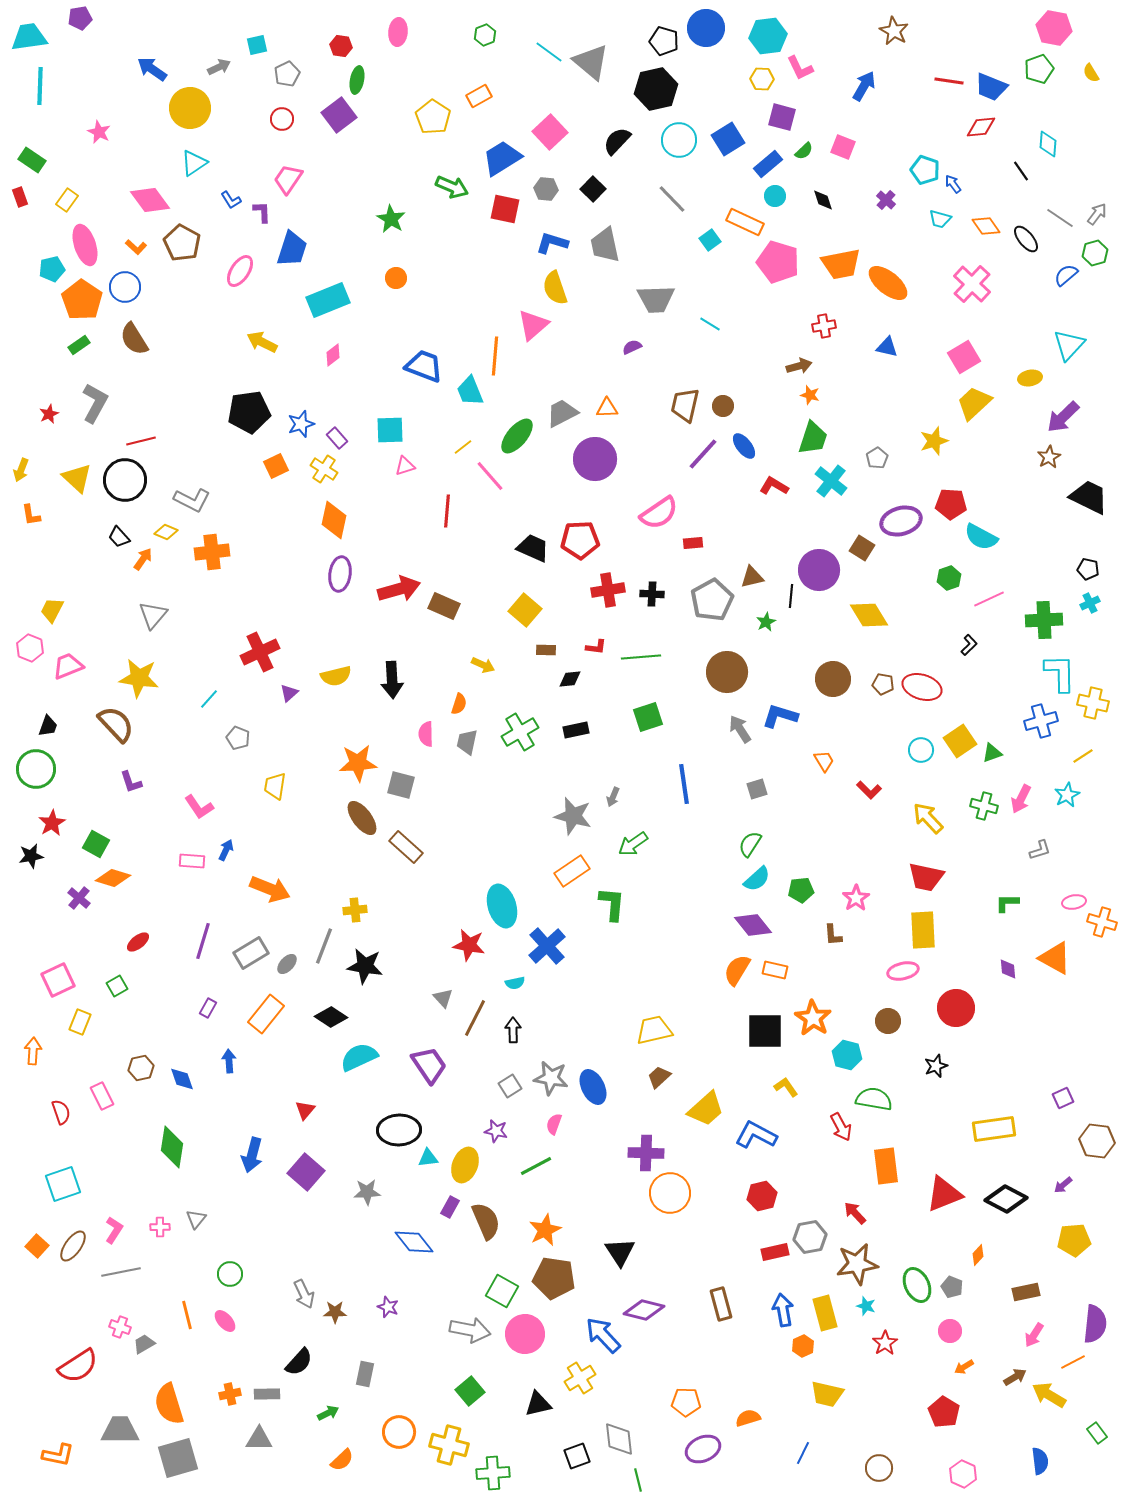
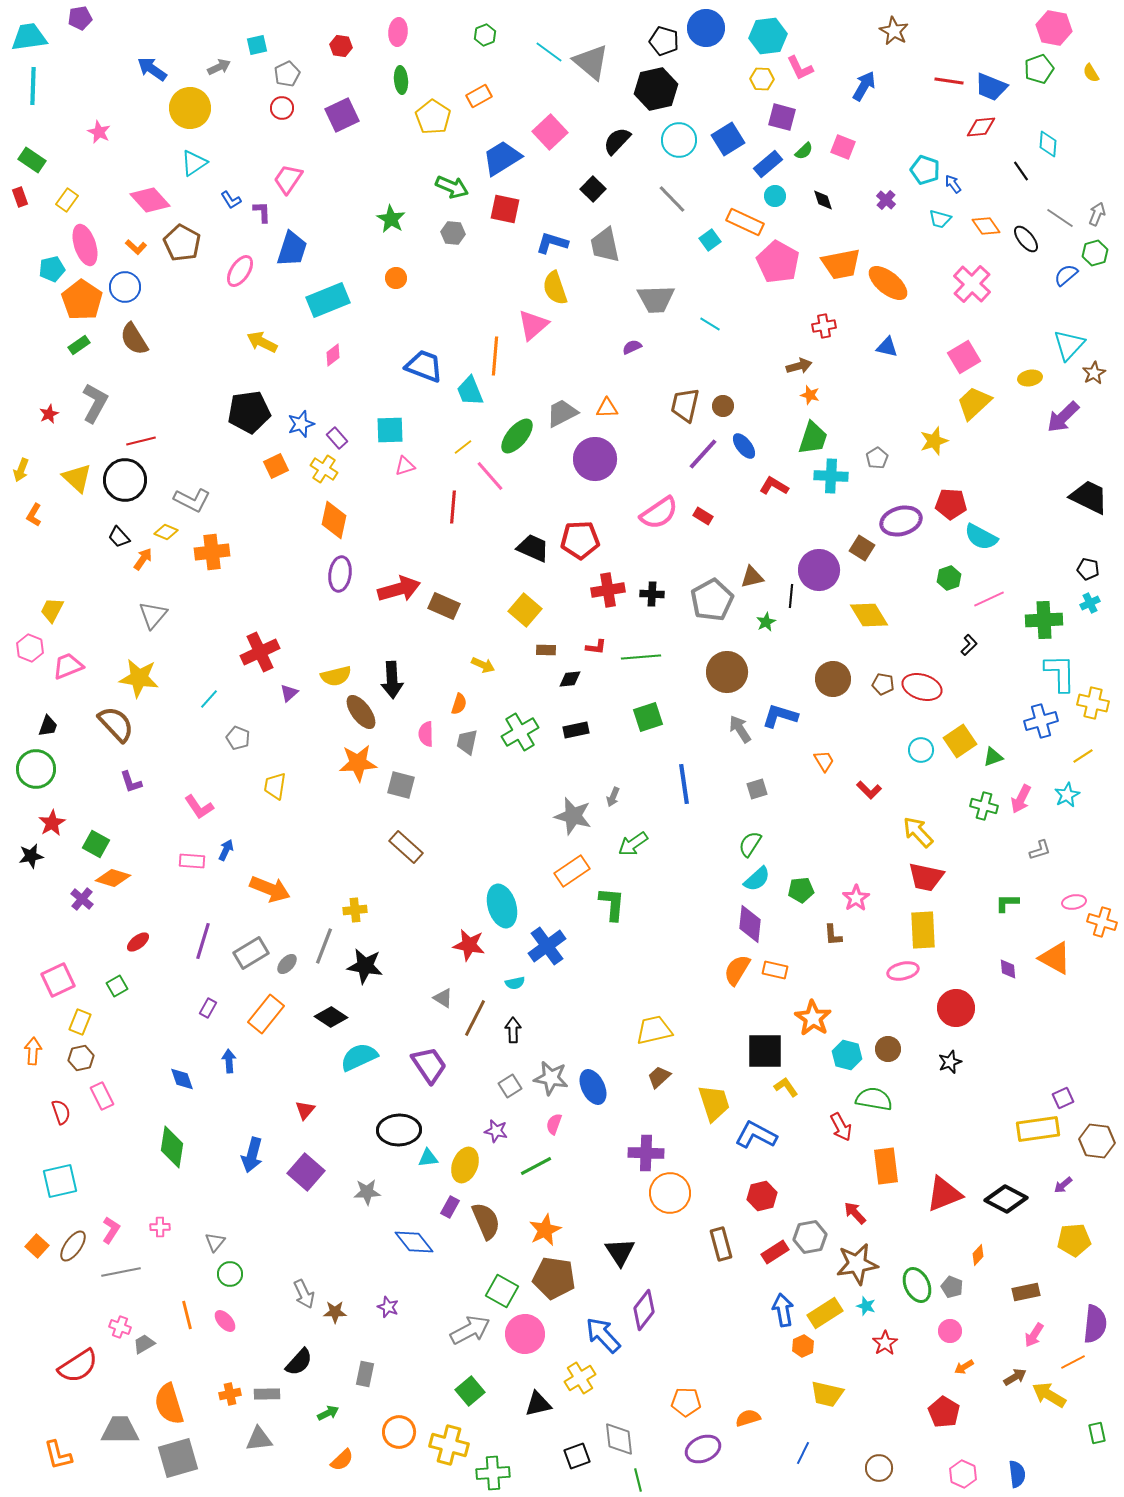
green ellipse at (357, 80): moved 44 px right; rotated 16 degrees counterclockwise
cyan line at (40, 86): moved 7 px left
purple square at (339, 115): moved 3 px right; rotated 12 degrees clockwise
red circle at (282, 119): moved 11 px up
gray hexagon at (546, 189): moved 93 px left, 44 px down
pink diamond at (150, 200): rotated 6 degrees counterclockwise
gray arrow at (1097, 214): rotated 15 degrees counterclockwise
pink pentagon at (778, 262): rotated 12 degrees clockwise
brown star at (1049, 457): moved 45 px right, 84 px up
cyan cross at (831, 481): moved 5 px up; rotated 36 degrees counterclockwise
red line at (447, 511): moved 6 px right, 4 px up
orange L-shape at (31, 515): moved 3 px right; rotated 40 degrees clockwise
red rectangle at (693, 543): moved 10 px right, 27 px up; rotated 36 degrees clockwise
green triangle at (992, 753): moved 1 px right, 4 px down
brown ellipse at (362, 818): moved 1 px left, 106 px up
yellow arrow at (928, 818): moved 10 px left, 14 px down
purple cross at (79, 898): moved 3 px right, 1 px down
purple diamond at (753, 925): moved 3 px left, 1 px up; rotated 45 degrees clockwise
blue cross at (547, 946): rotated 6 degrees clockwise
gray triangle at (443, 998): rotated 15 degrees counterclockwise
brown circle at (888, 1021): moved 28 px down
black square at (765, 1031): moved 20 px down
black star at (936, 1066): moved 14 px right, 4 px up
brown hexagon at (141, 1068): moved 60 px left, 10 px up
yellow trapezoid at (706, 1109): moved 8 px right, 6 px up; rotated 66 degrees counterclockwise
yellow rectangle at (994, 1129): moved 44 px right
cyan square at (63, 1184): moved 3 px left, 3 px up; rotated 6 degrees clockwise
gray triangle at (196, 1219): moved 19 px right, 23 px down
pink L-shape at (114, 1230): moved 3 px left
red rectangle at (775, 1252): rotated 20 degrees counterclockwise
brown rectangle at (721, 1304): moved 60 px up
purple diamond at (644, 1310): rotated 66 degrees counterclockwise
yellow rectangle at (825, 1313): rotated 72 degrees clockwise
gray arrow at (470, 1330): rotated 39 degrees counterclockwise
green rectangle at (1097, 1433): rotated 25 degrees clockwise
gray triangle at (259, 1439): rotated 8 degrees counterclockwise
orange L-shape at (58, 1455): rotated 64 degrees clockwise
blue semicircle at (1040, 1461): moved 23 px left, 13 px down
